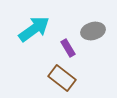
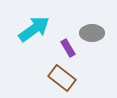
gray ellipse: moved 1 px left, 2 px down; rotated 15 degrees clockwise
